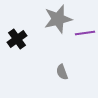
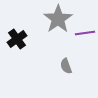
gray star: rotated 20 degrees counterclockwise
gray semicircle: moved 4 px right, 6 px up
